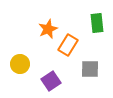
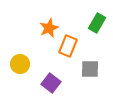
green rectangle: rotated 36 degrees clockwise
orange star: moved 1 px right, 1 px up
orange rectangle: moved 1 px down; rotated 10 degrees counterclockwise
purple square: moved 2 px down; rotated 18 degrees counterclockwise
